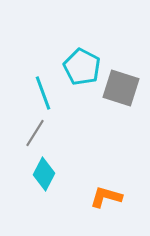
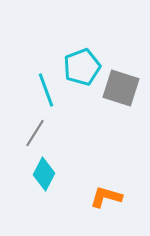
cyan pentagon: rotated 24 degrees clockwise
cyan line: moved 3 px right, 3 px up
